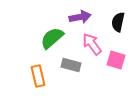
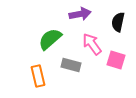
purple arrow: moved 3 px up
green semicircle: moved 2 px left, 1 px down
